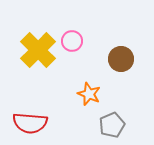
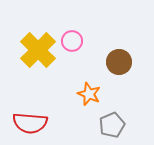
brown circle: moved 2 px left, 3 px down
